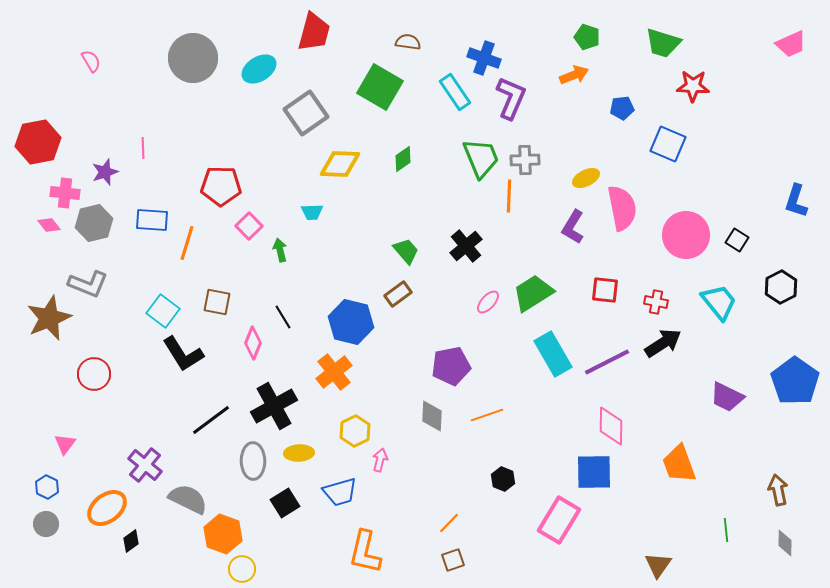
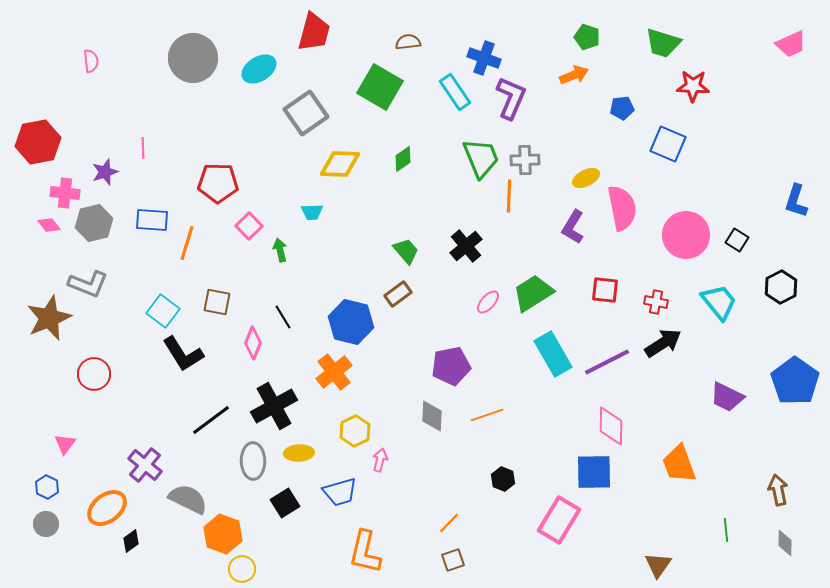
brown semicircle at (408, 42): rotated 15 degrees counterclockwise
pink semicircle at (91, 61): rotated 25 degrees clockwise
red pentagon at (221, 186): moved 3 px left, 3 px up
